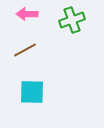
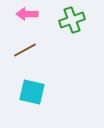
cyan square: rotated 12 degrees clockwise
